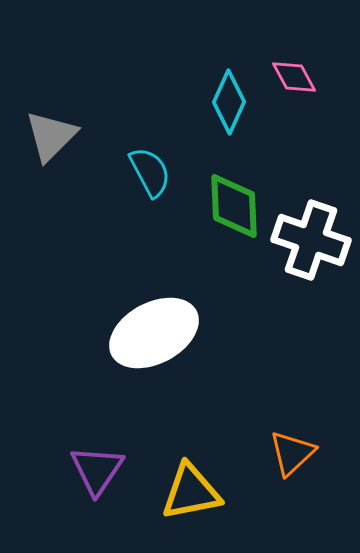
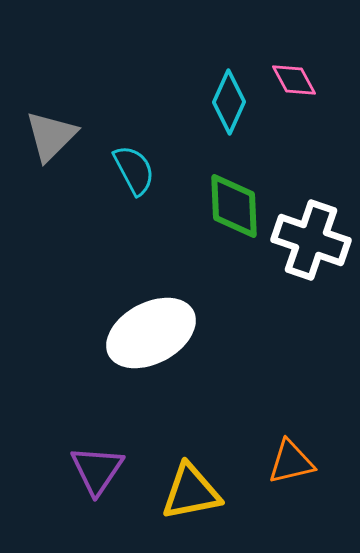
pink diamond: moved 3 px down
cyan semicircle: moved 16 px left, 2 px up
white ellipse: moved 3 px left
orange triangle: moved 1 px left, 9 px down; rotated 30 degrees clockwise
